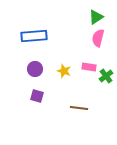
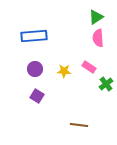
pink semicircle: rotated 18 degrees counterclockwise
pink rectangle: rotated 24 degrees clockwise
yellow star: rotated 16 degrees counterclockwise
green cross: moved 8 px down
purple square: rotated 16 degrees clockwise
brown line: moved 17 px down
